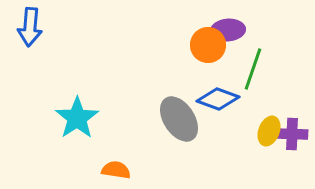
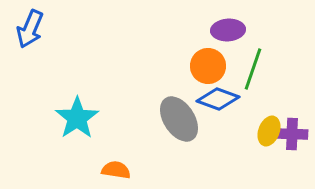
blue arrow: moved 2 px down; rotated 18 degrees clockwise
orange circle: moved 21 px down
